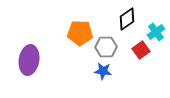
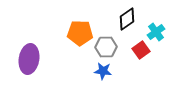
purple ellipse: moved 1 px up
